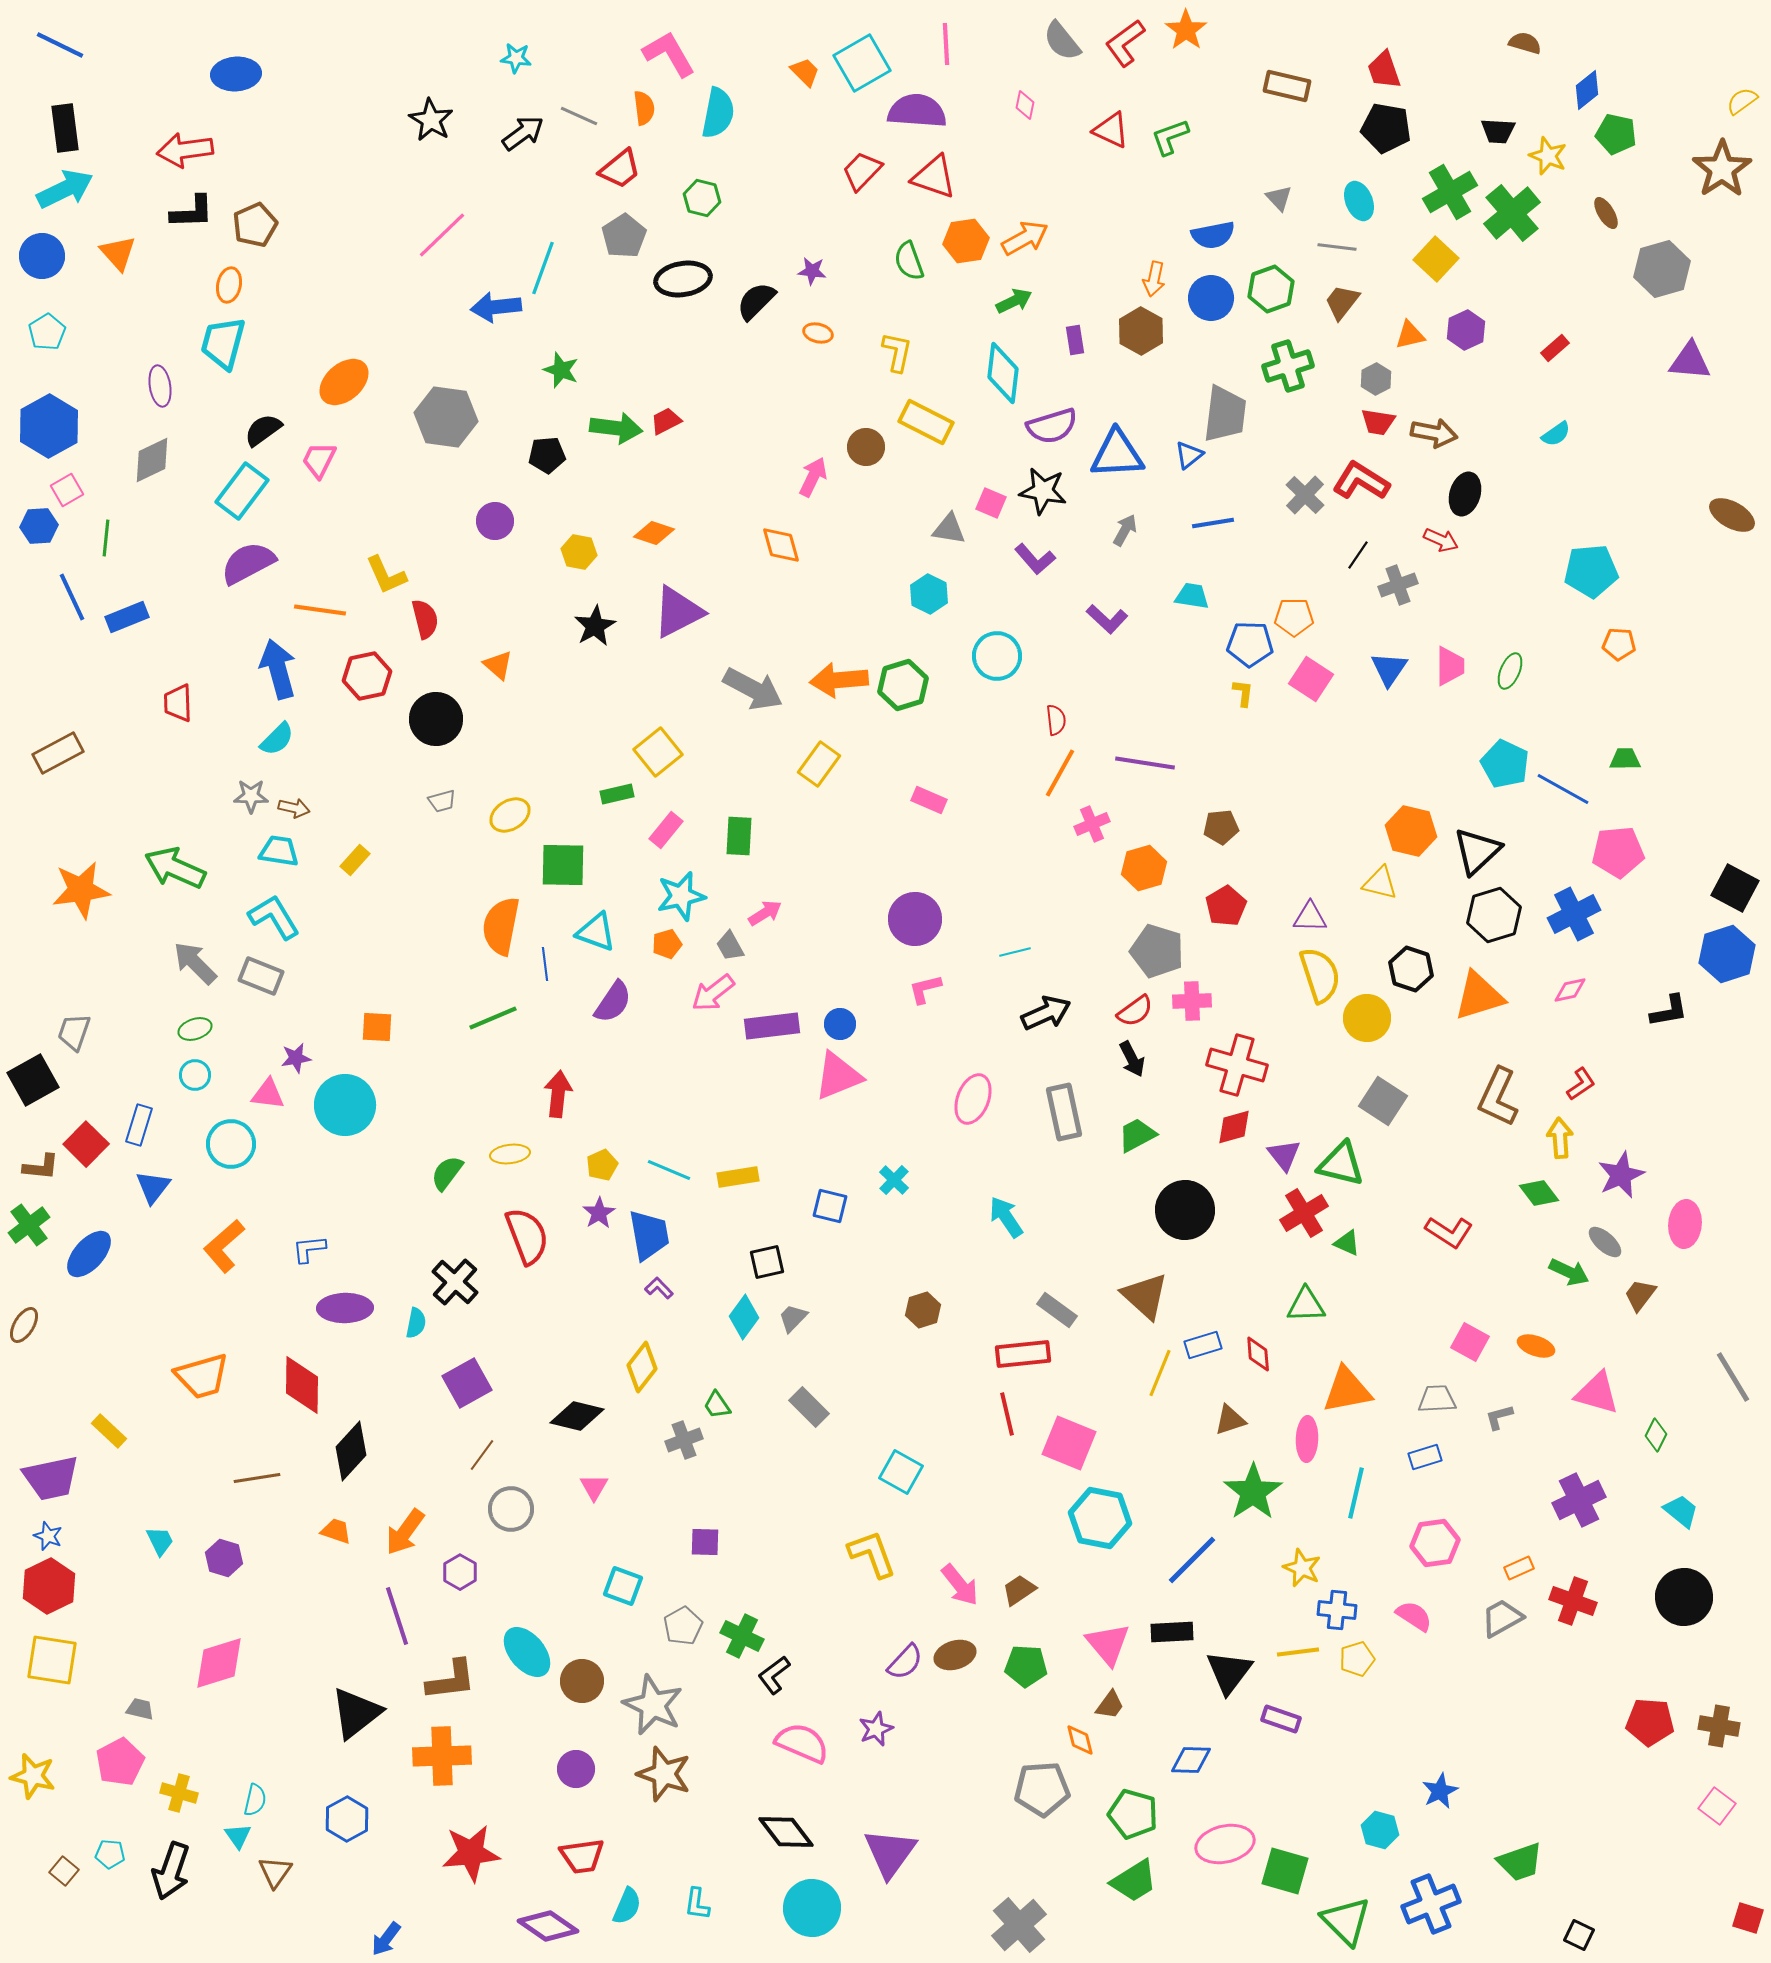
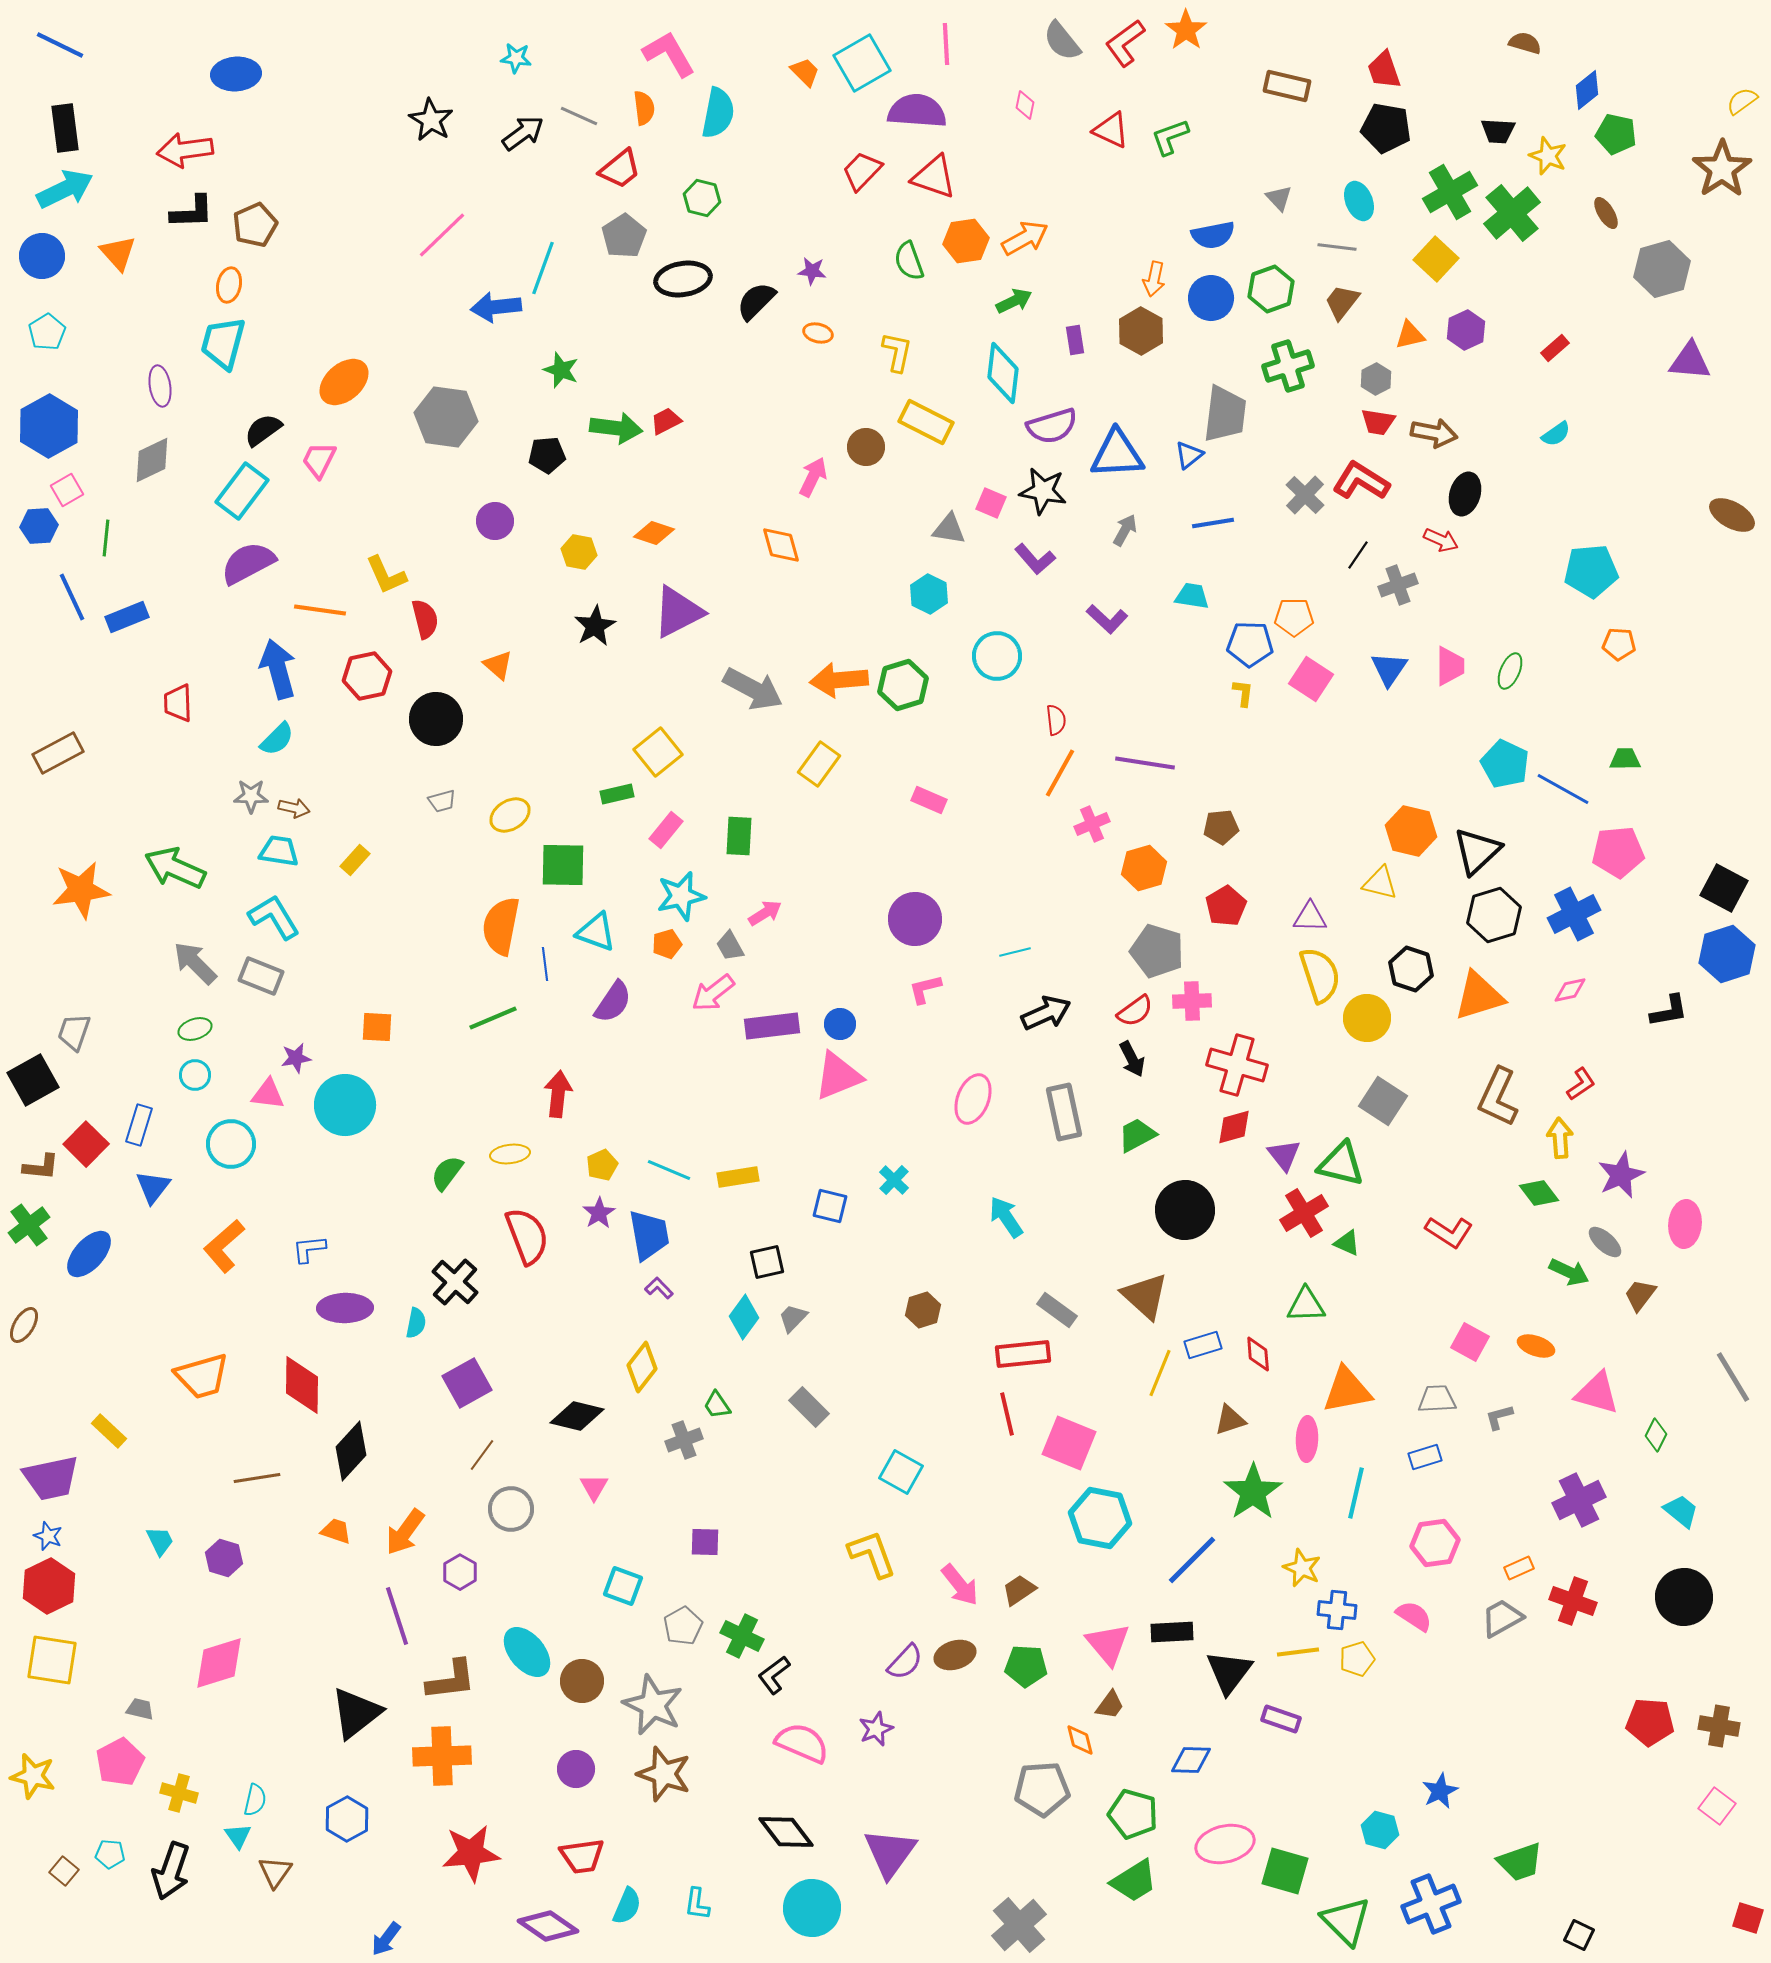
black square at (1735, 888): moved 11 px left
